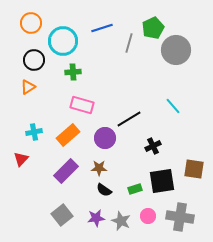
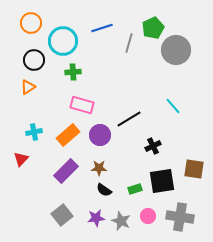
purple circle: moved 5 px left, 3 px up
